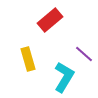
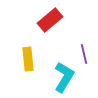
purple line: rotated 36 degrees clockwise
yellow rectangle: rotated 10 degrees clockwise
